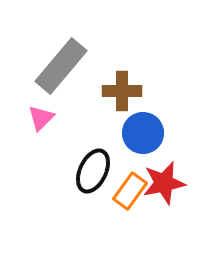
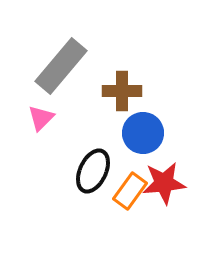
red star: rotated 6 degrees clockwise
